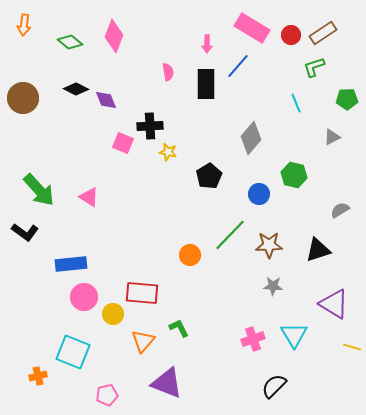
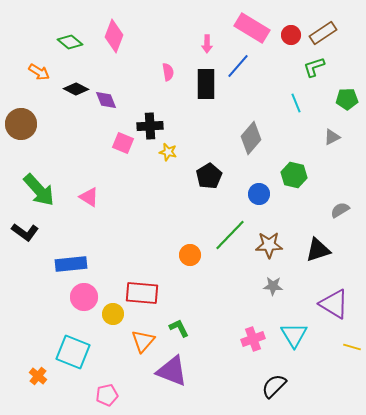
orange arrow at (24, 25): moved 15 px right, 47 px down; rotated 65 degrees counterclockwise
brown circle at (23, 98): moved 2 px left, 26 px down
orange cross at (38, 376): rotated 36 degrees counterclockwise
purple triangle at (167, 383): moved 5 px right, 12 px up
